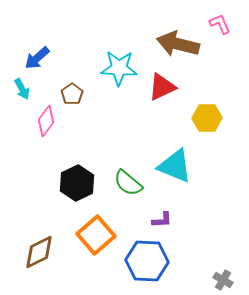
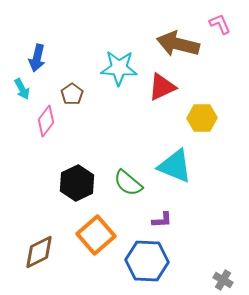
blue arrow: rotated 36 degrees counterclockwise
yellow hexagon: moved 5 px left
